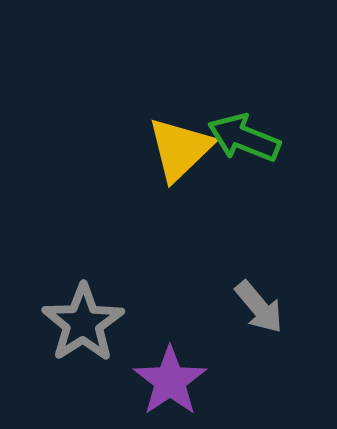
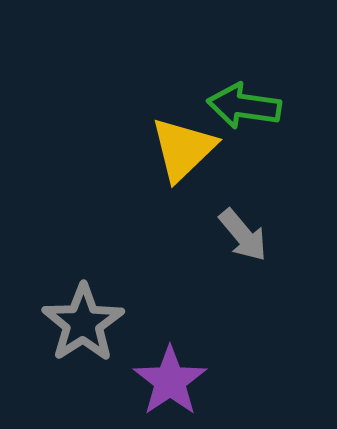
green arrow: moved 32 px up; rotated 14 degrees counterclockwise
yellow triangle: moved 3 px right
gray arrow: moved 16 px left, 72 px up
